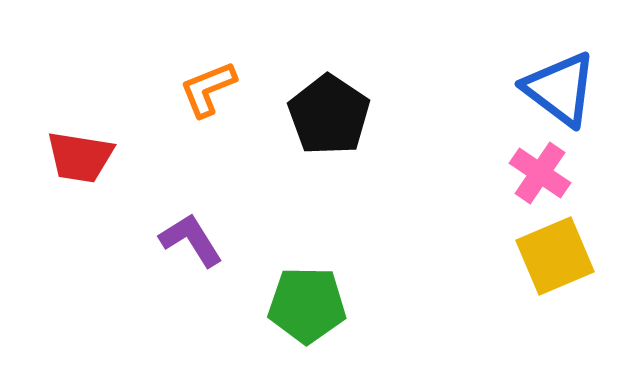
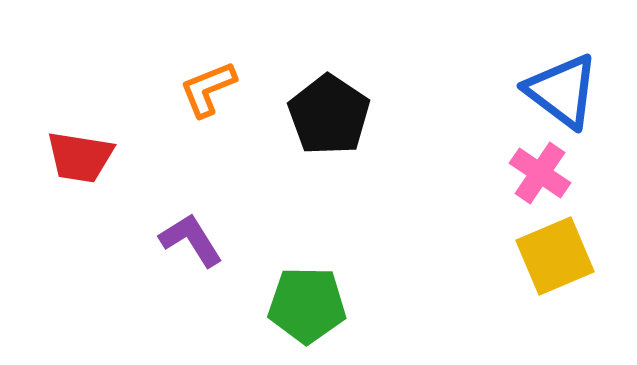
blue triangle: moved 2 px right, 2 px down
